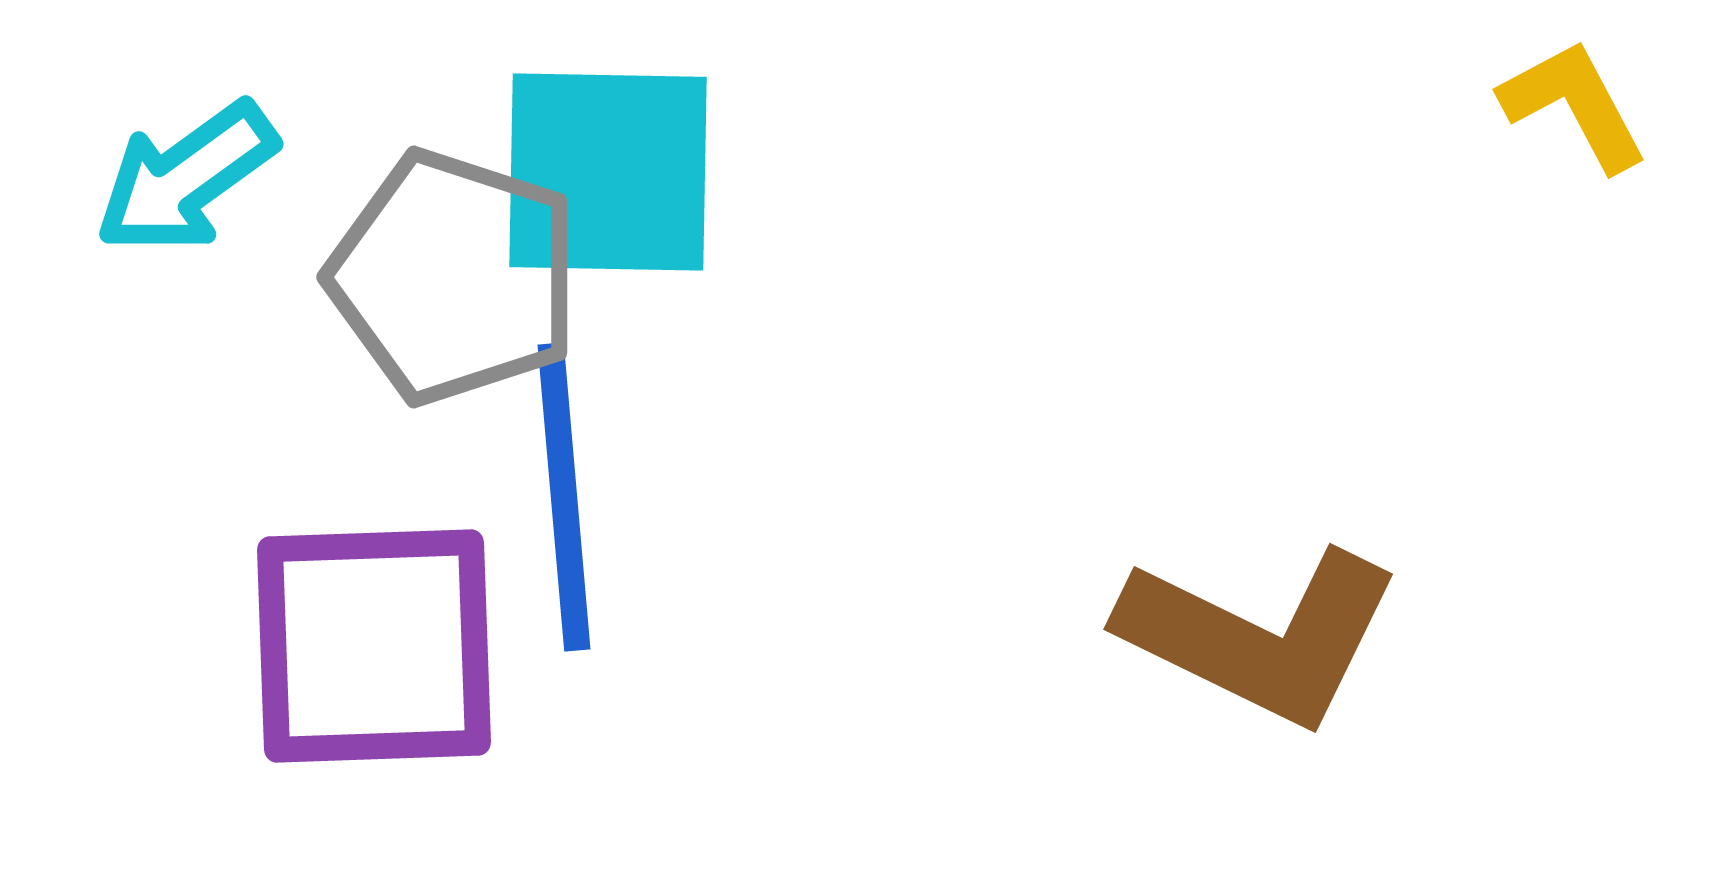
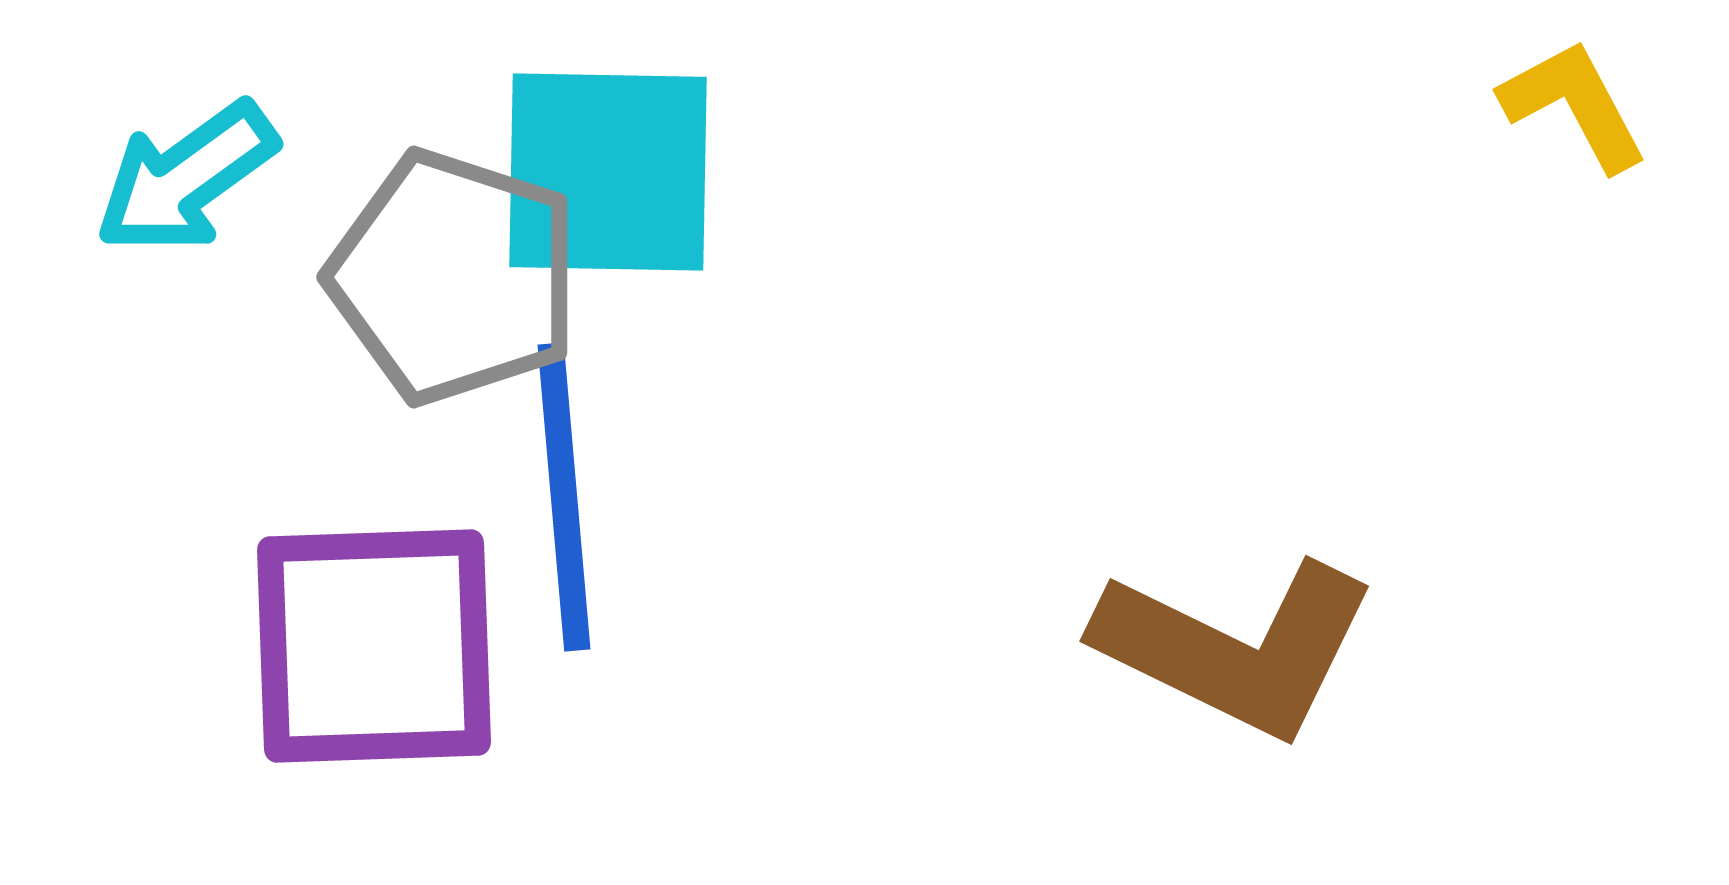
brown L-shape: moved 24 px left, 12 px down
